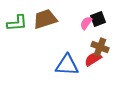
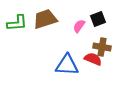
pink semicircle: moved 7 px left, 3 px down
brown cross: moved 2 px right; rotated 12 degrees counterclockwise
red semicircle: rotated 54 degrees clockwise
